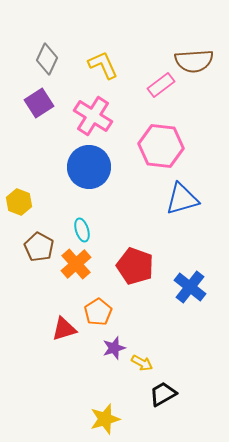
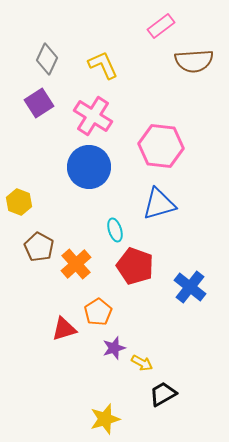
pink rectangle: moved 59 px up
blue triangle: moved 23 px left, 5 px down
cyan ellipse: moved 33 px right
